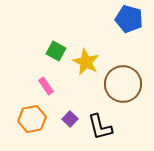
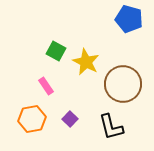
black L-shape: moved 11 px right
